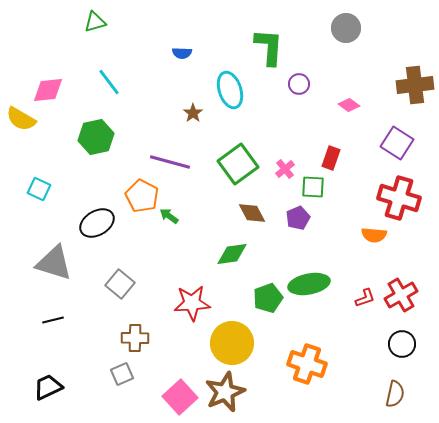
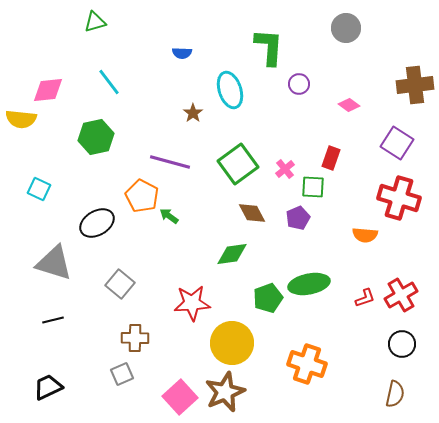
yellow semicircle at (21, 119): rotated 24 degrees counterclockwise
orange semicircle at (374, 235): moved 9 px left
